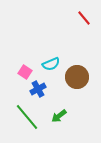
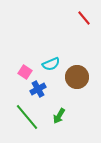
green arrow: rotated 21 degrees counterclockwise
